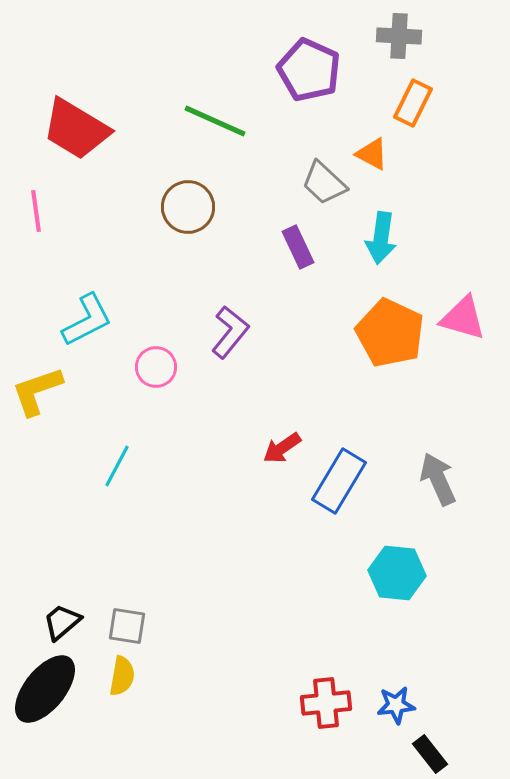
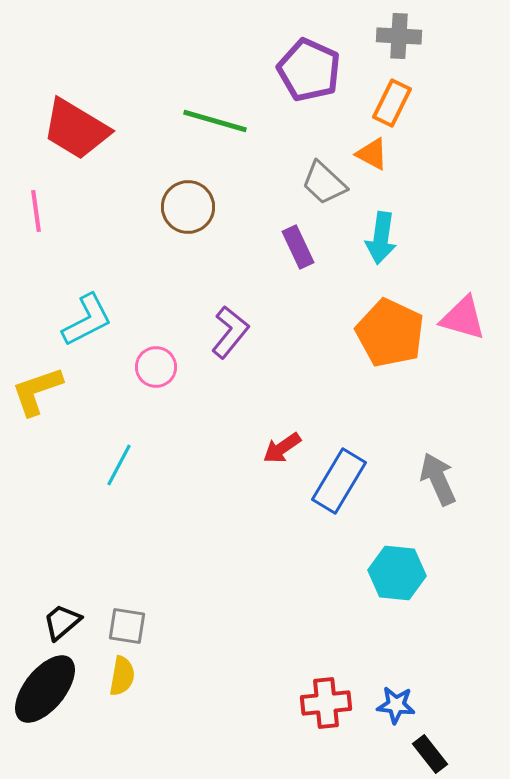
orange rectangle: moved 21 px left
green line: rotated 8 degrees counterclockwise
cyan line: moved 2 px right, 1 px up
blue star: rotated 12 degrees clockwise
